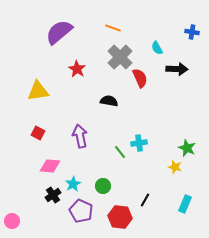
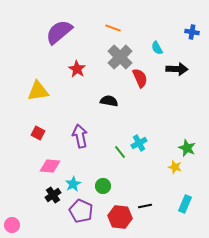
cyan cross: rotated 21 degrees counterclockwise
black line: moved 6 px down; rotated 48 degrees clockwise
pink circle: moved 4 px down
